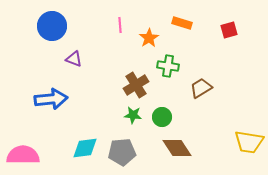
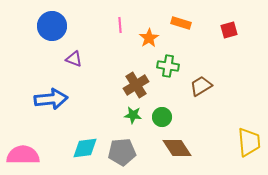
orange rectangle: moved 1 px left
brown trapezoid: moved 2 px up
yellow trapezoid: rotated 104 degrees counterclockwise
